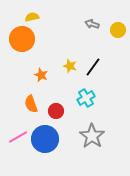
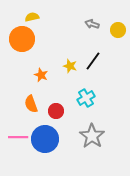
black line: moved 6 px up
pink line: rotated 30 degrees clockwise
